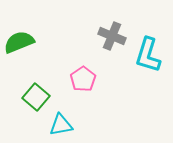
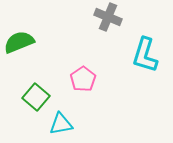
gray cross: moved 4 px left, 19 px up
cyan L-shape: moved 3 px left
cyan triangle: moved 1 px up
